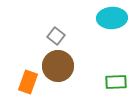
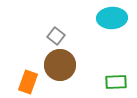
brown circle: moved 2 px right, 1 px up
